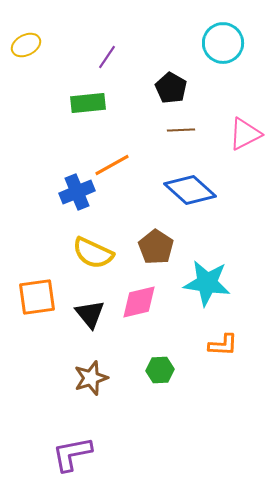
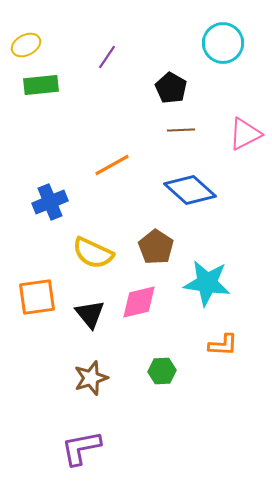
green rectangle: moved 47 px left, 18 px up
blue cross: moved 27 px left, 10 px down
green hexagon: moved 2 px right, 1 px down
purple L-shape: moved 9 px right, 6 px up
